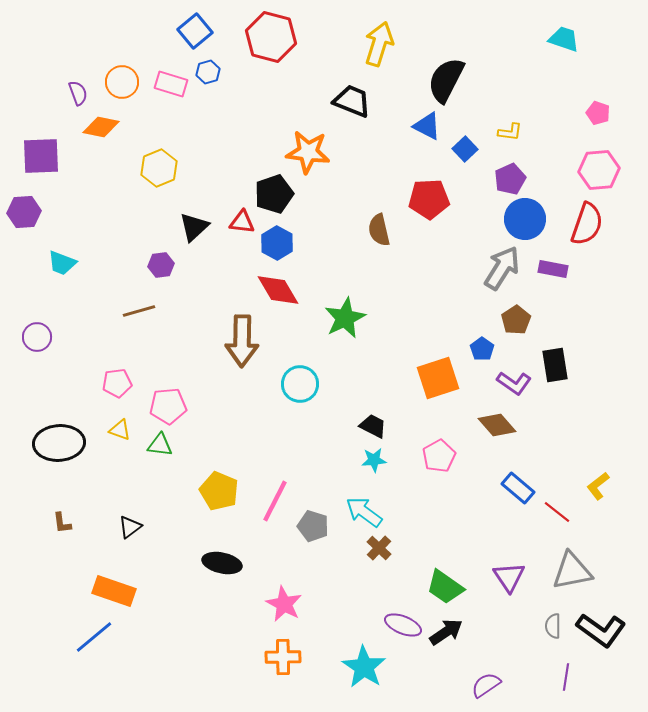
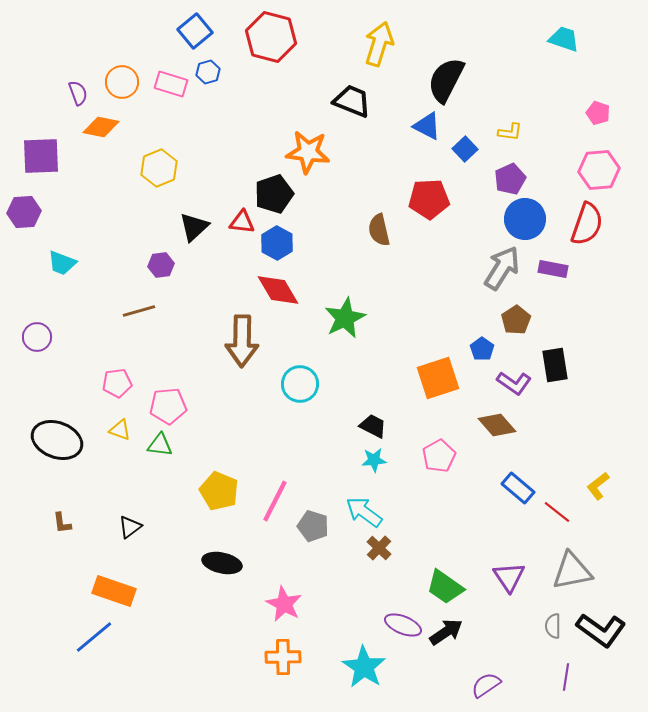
black ellipse at (59, 443): moved 2 px left, 3 px up; rotated 24 degrees clockwise
